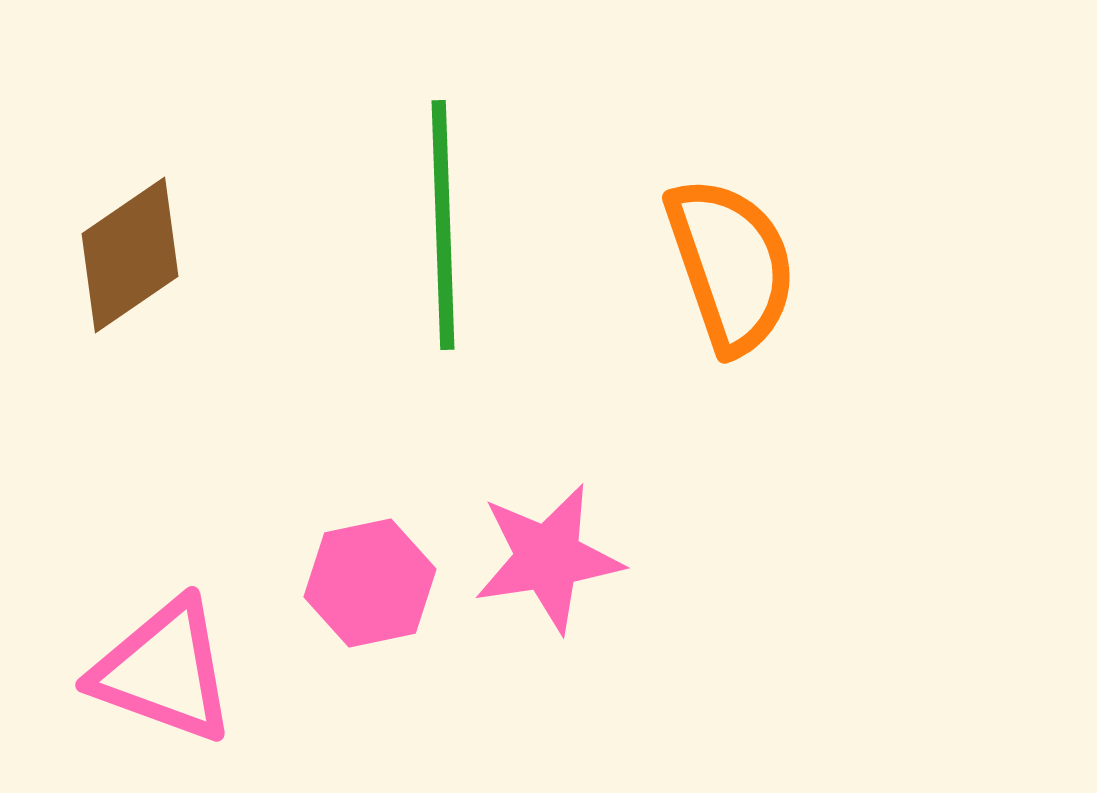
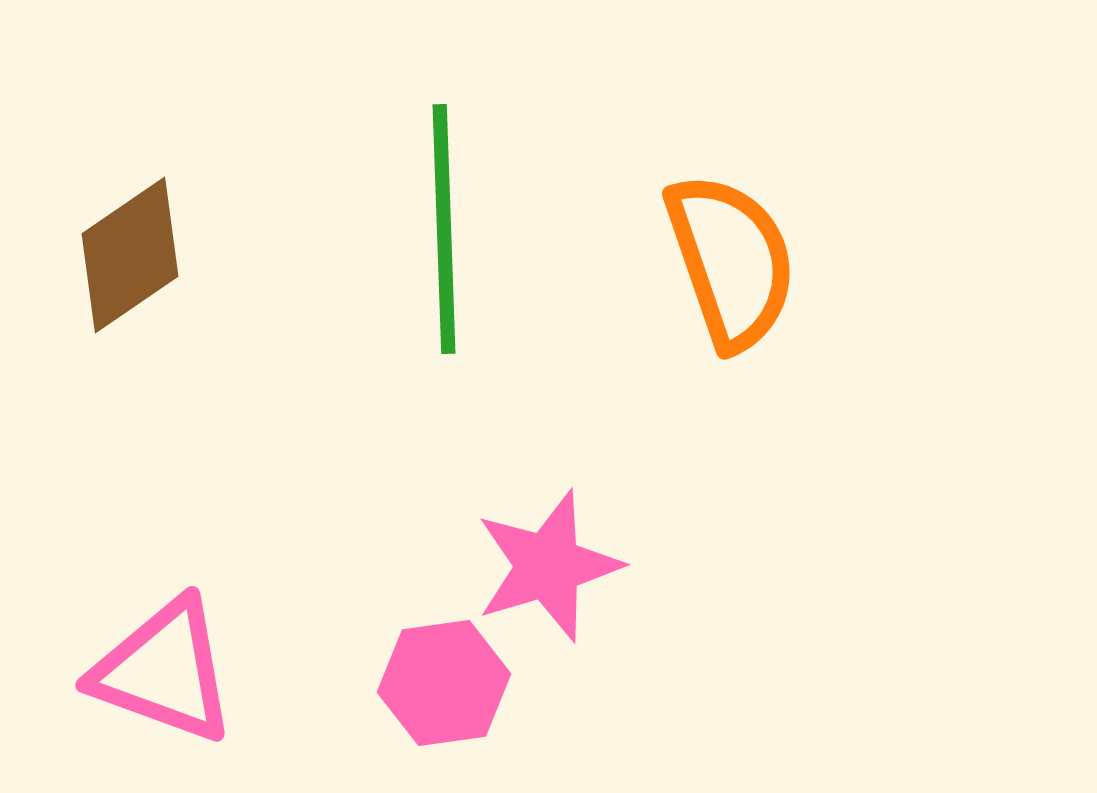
green line: moved 1 px right, 4 px down
orange semicircle: moved 4 px up
pink star: moved 8 px down; rotated 8 degrees counterclockwise
pink hexagon: moved 74 px right, 100 px down; rotated 4 degrees clockwise
